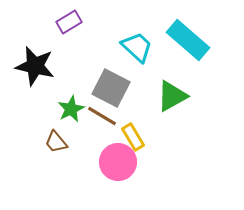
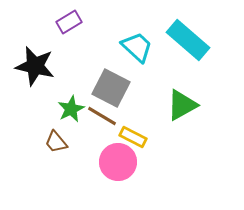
green triangle: moved 10 px right, 9 px down
yellow rectangle: rotated 32 degrees counterclockwise
